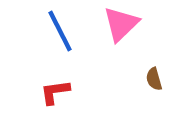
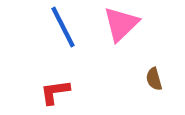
blue line: moved 3 px right, 4 px up
